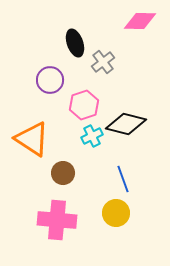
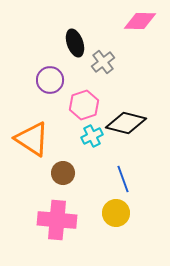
black diamond: moved 1 px up
